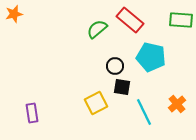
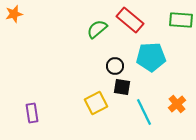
cyan pentagon: rotated 16 degrees counterclockwise
